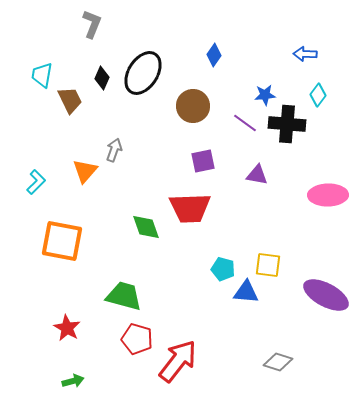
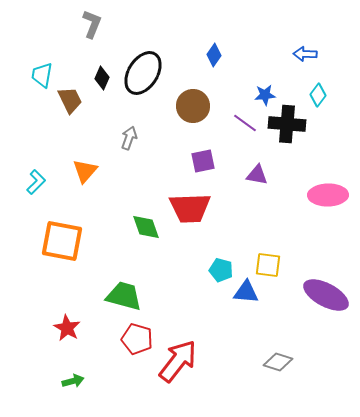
gray arrow: moved 15 px right, 12 px up
cyan pentagon: moved 2 px left, 1 px down
